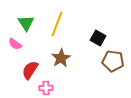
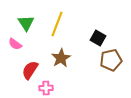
brown pentagon: moved 2 px left, 1 px up; rotated 20 degrees counterclockwise
